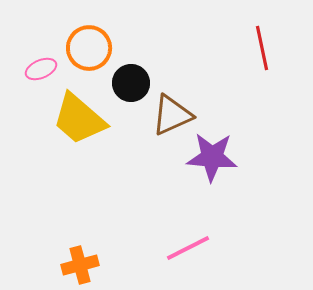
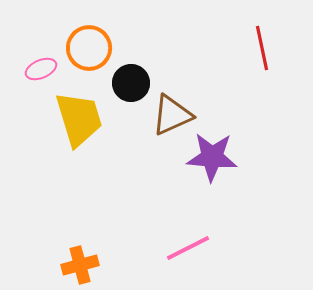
yellow trapezoid: rotated 148 degrees counterclockwise
